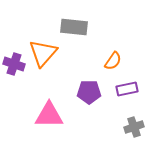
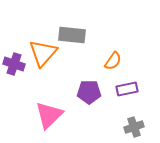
gray rectangle: moved 2 px left, 8 px down
pink triangle: rotated 44 degrees counterclockwise
